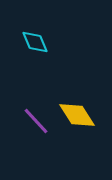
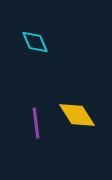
purple line: moved 2 px down; rotated 36 degrees clockwise
